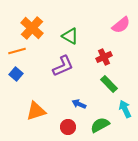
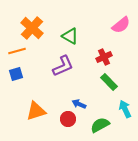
blue square: rotated 32 degrees clockwise
green rectangle: moved 2 px up
red circle: moved 8 px up
